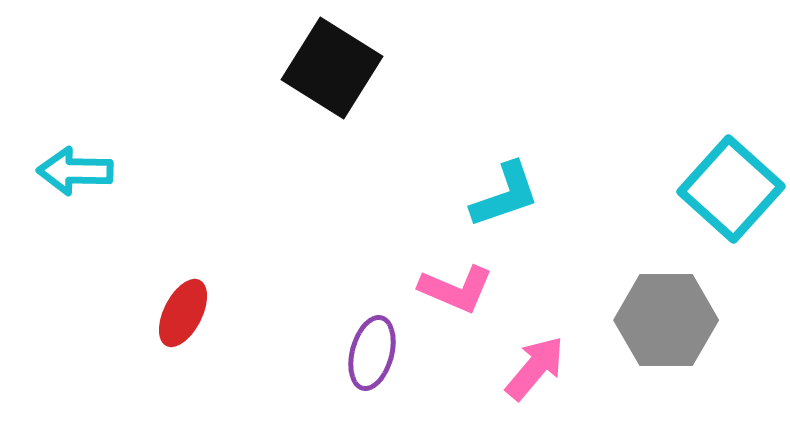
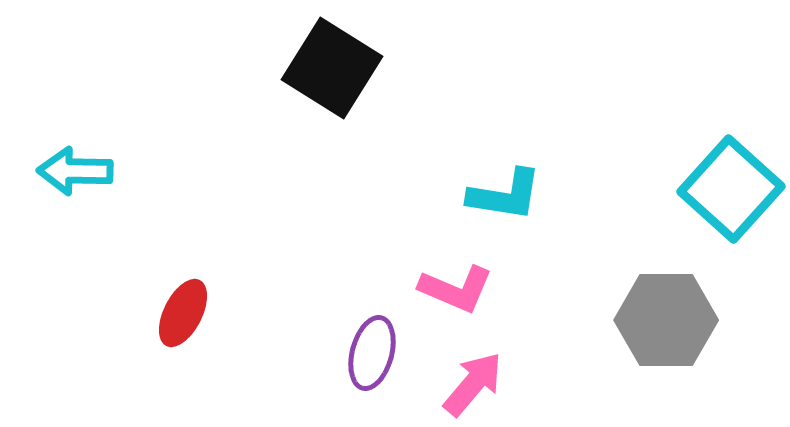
cyan L-shape: rotated 28 degrees clockwise
pink arrow: moved 62 px left, 16 px down
